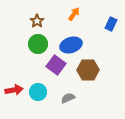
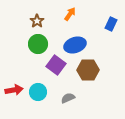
orange arrow: moved 4 px left
blue ellipse: moved 4 px right
